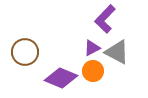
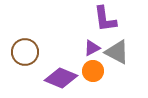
purple L-shape: rotated 52 degrees counterclockwise
